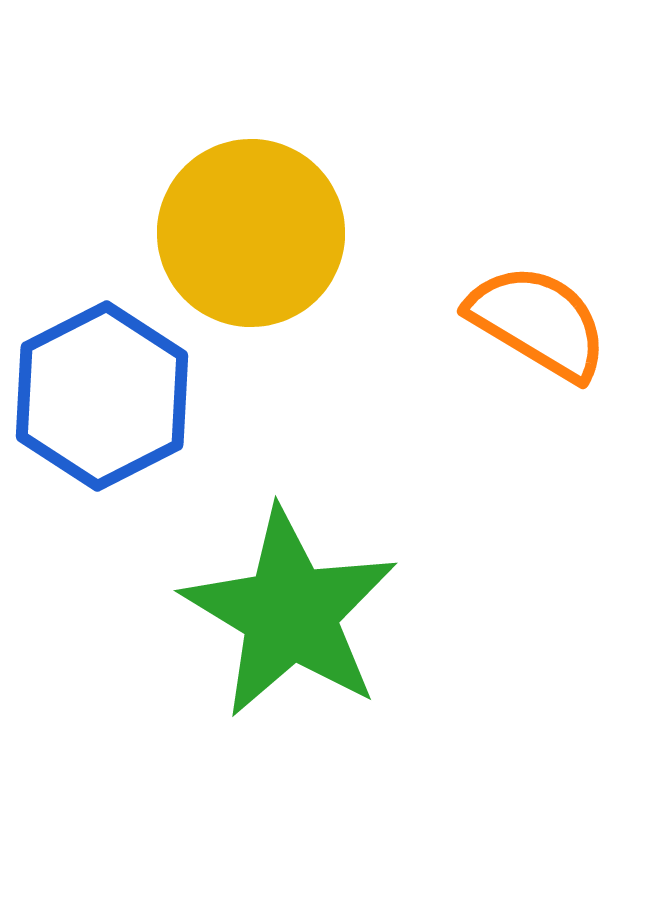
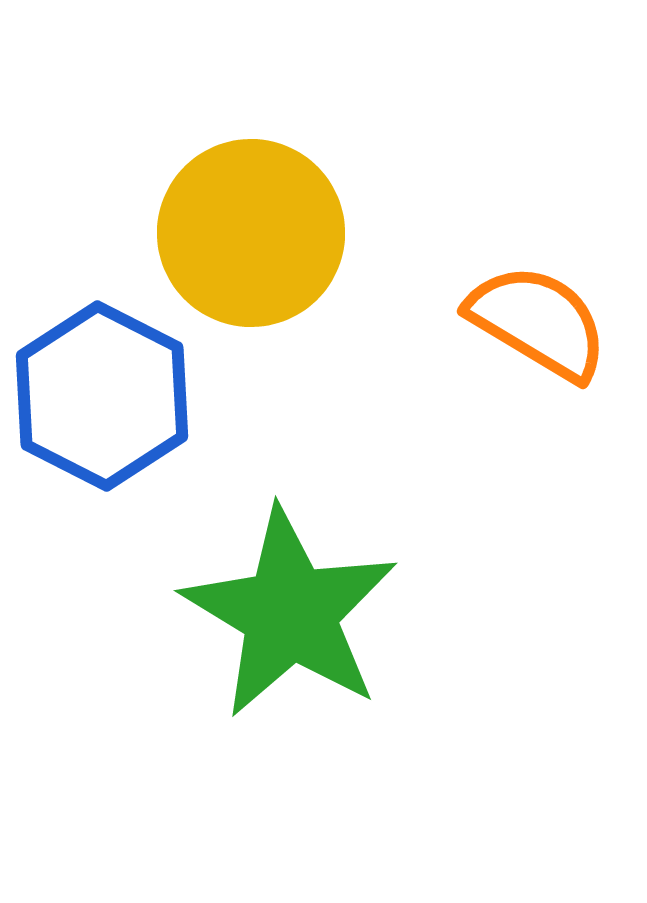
blue hexagon: rotated 6 degrees counterclockwise
